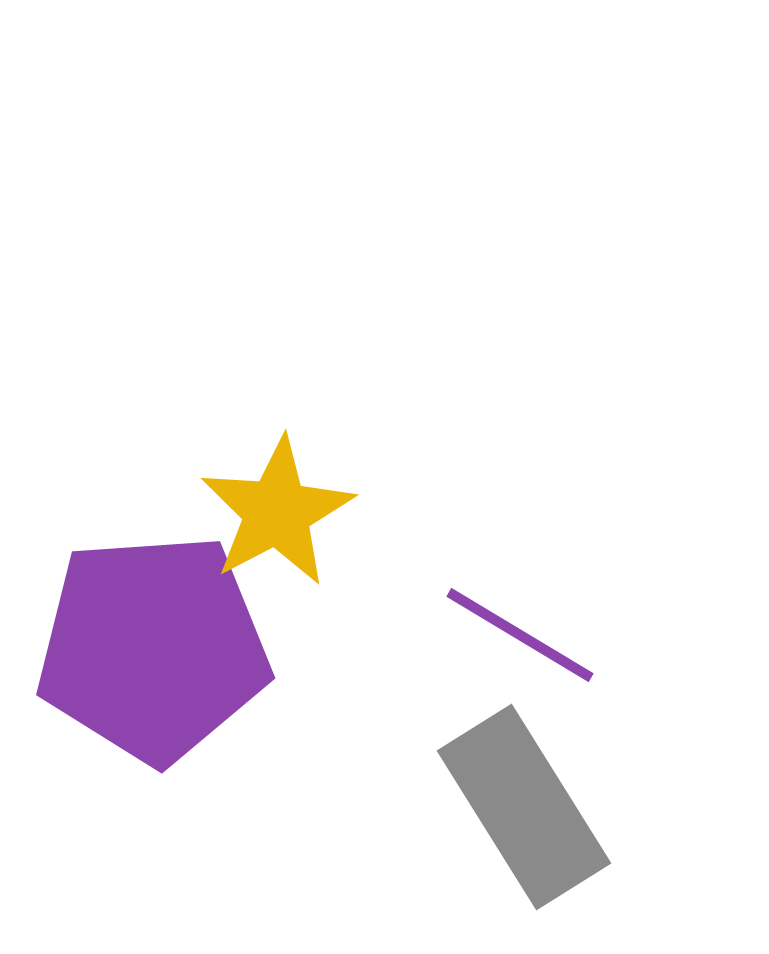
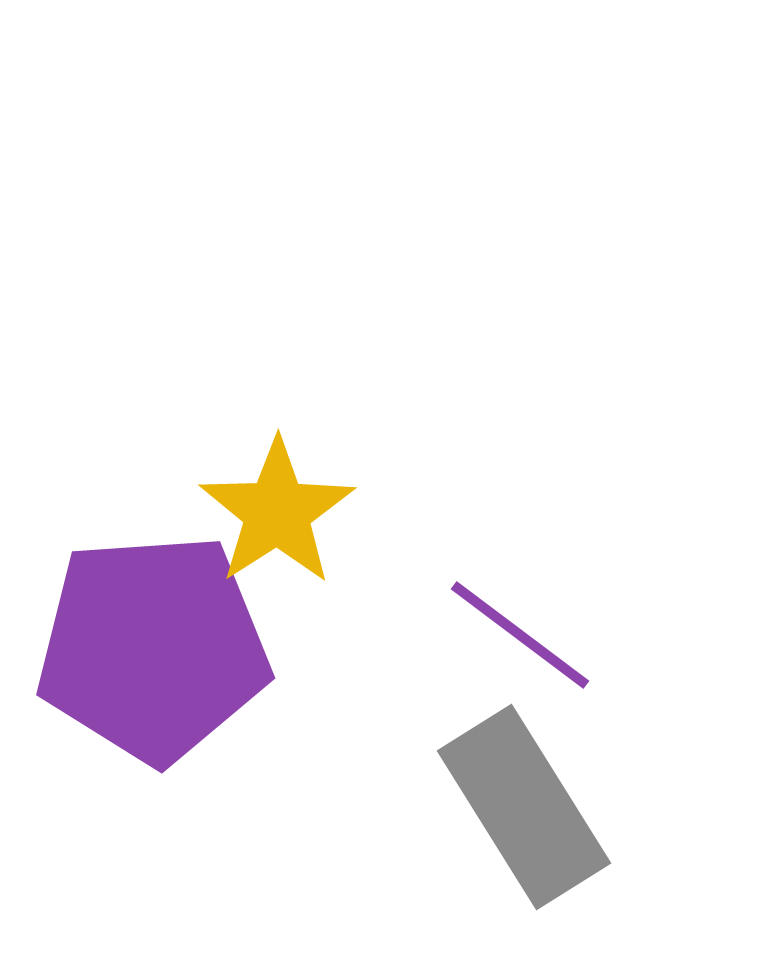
yellow star: rotated 5 degrees counterclockwise
purple line: rotated 6 degrees clockwise
